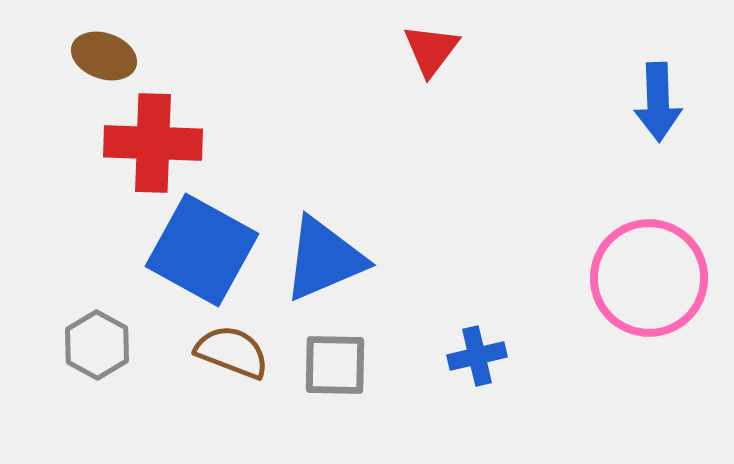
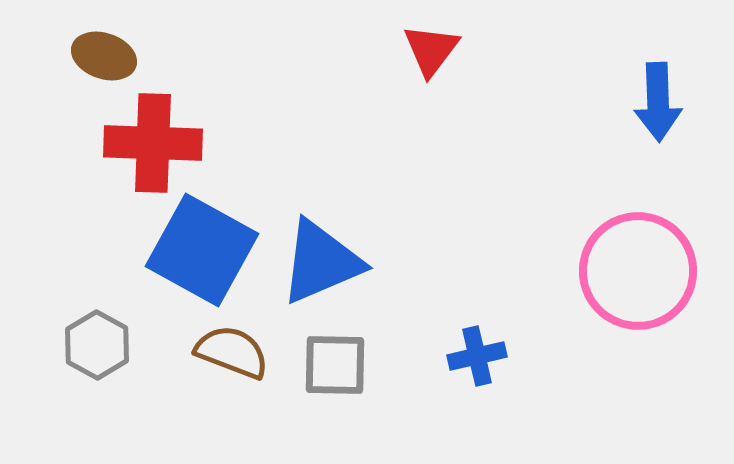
blue triangle: moved 3 px left, 3 px down
pink circle: moved 11 px left, 7 px up
